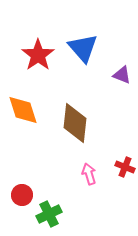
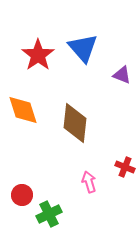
pink arrow: moved 8 px down
